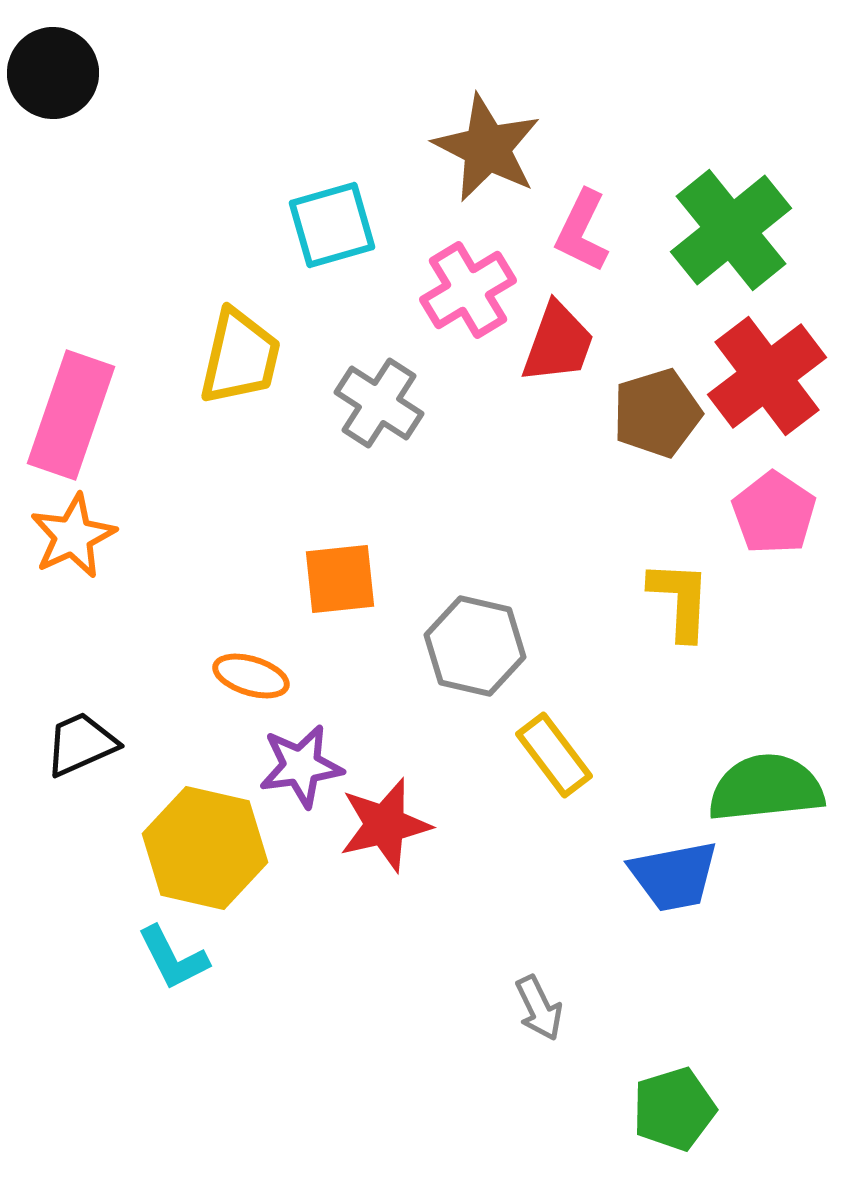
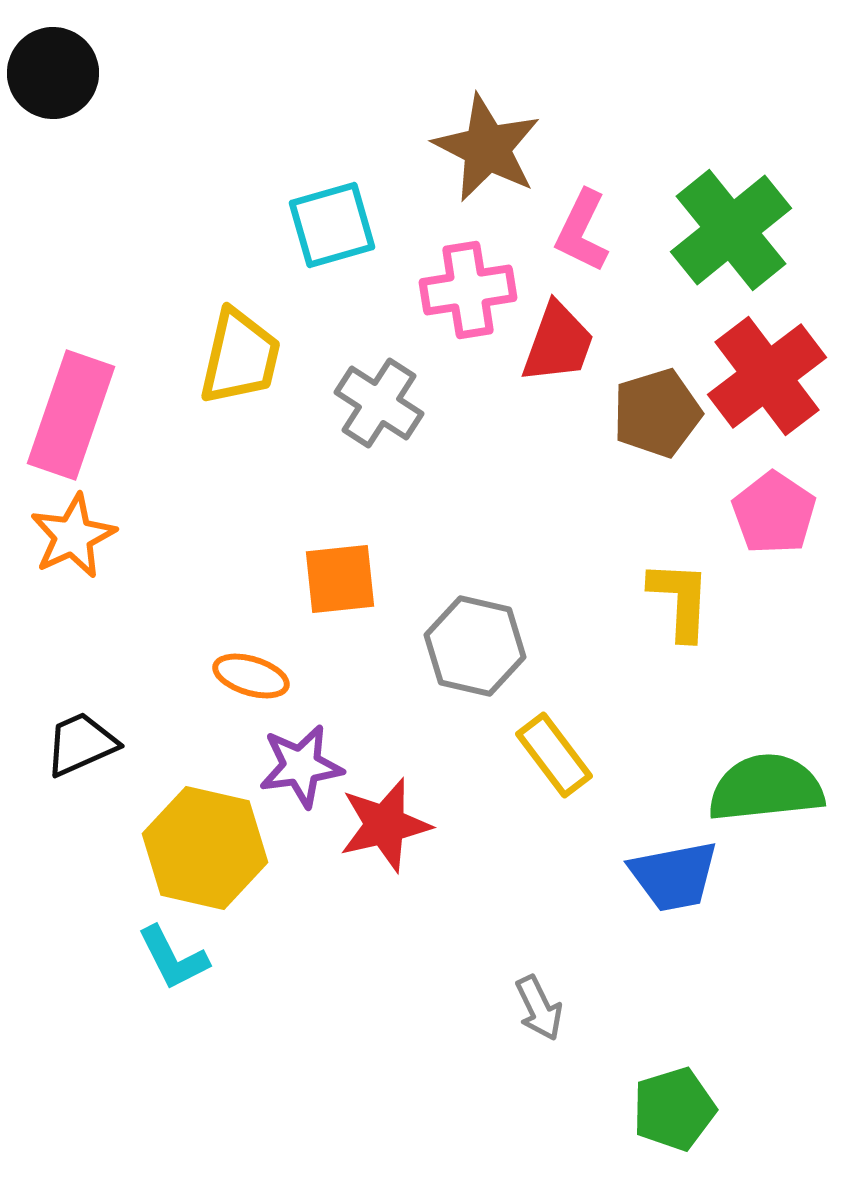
pink cross: rotated 22 degrees clockwise
